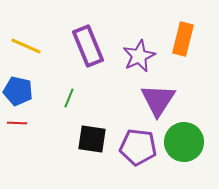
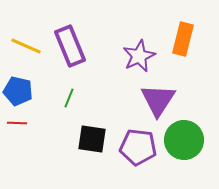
purple rectangle: moved 18 px left
green circle: moved 2 px up
